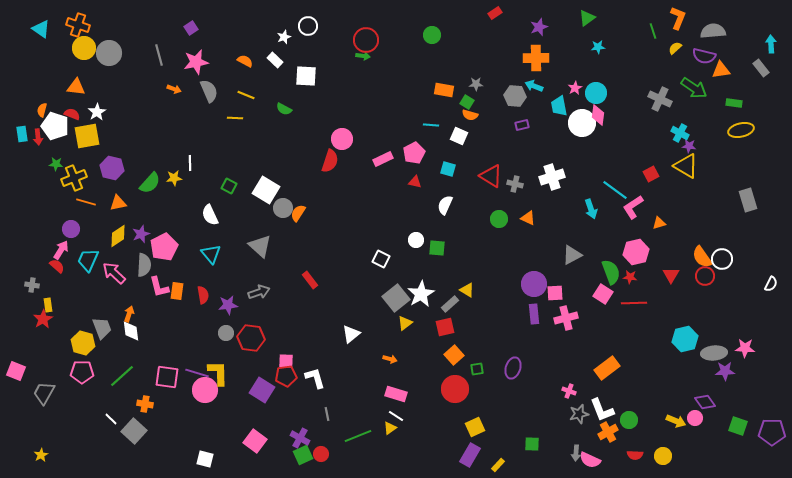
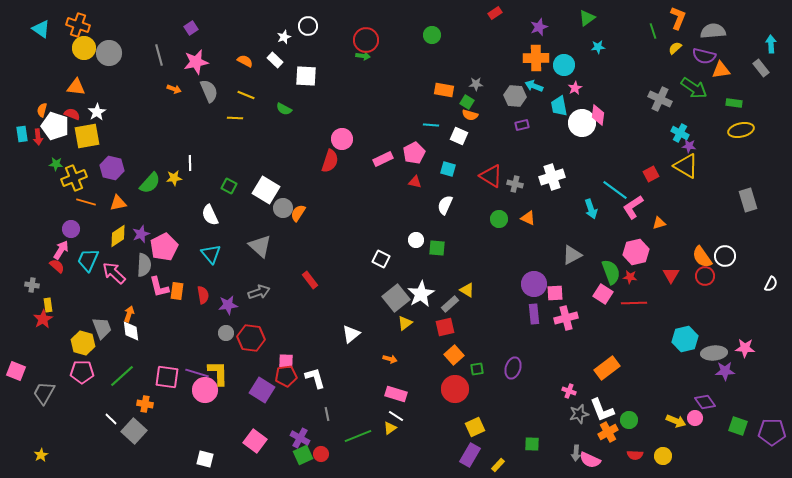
cyan circle at (596, 93): moved 32 px left, 28 px up
white circle at (722, 259): moved 3 px right, 3 px up
